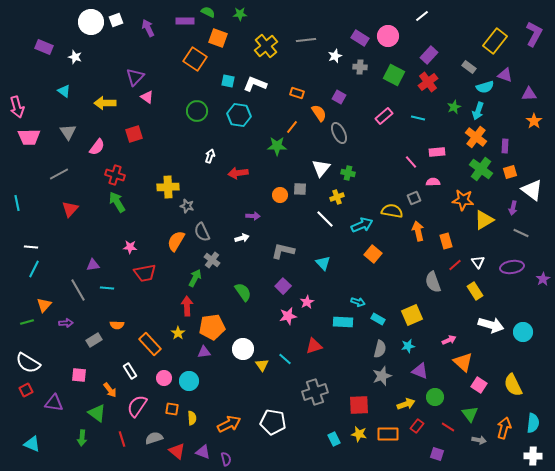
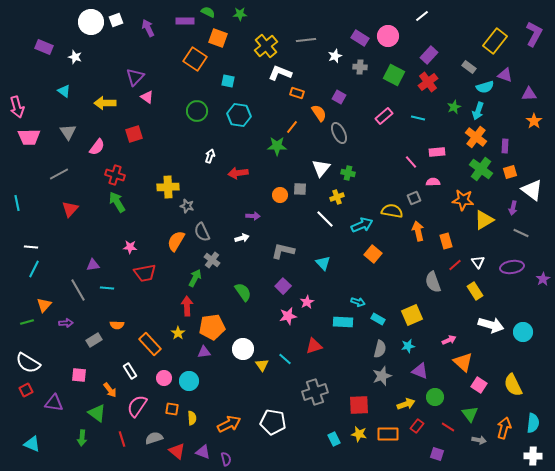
white L-shape at (255, 84): moved 25 px right, 11 px up
